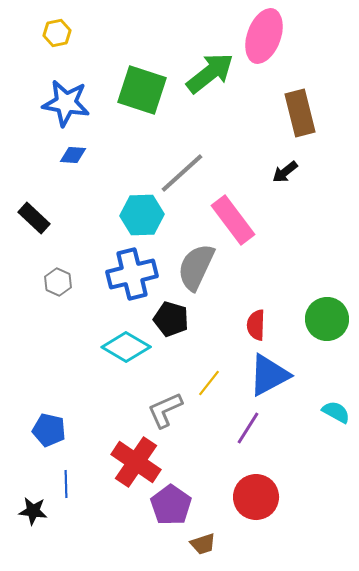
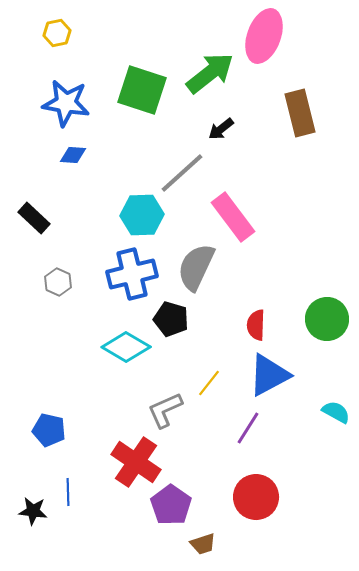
black arrow: moved 64 px left, 43 px up
pink rectangle: moved 3 px up
blue line: moved 2 px right, 8 px down
